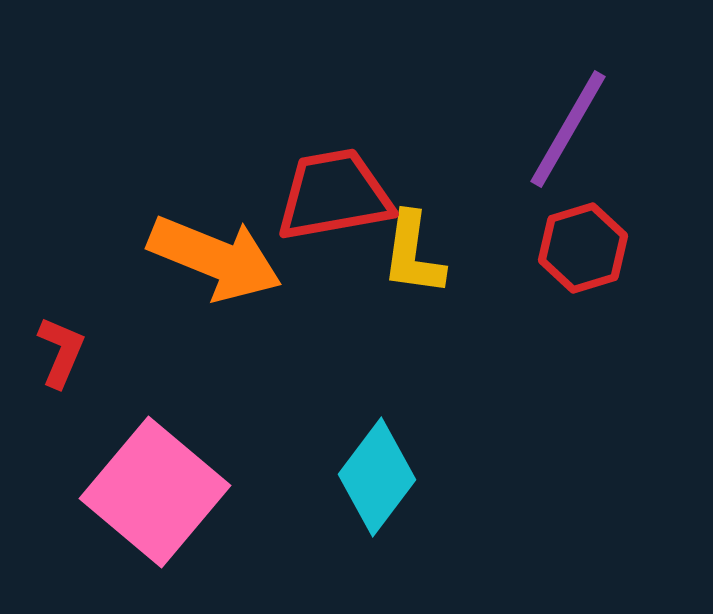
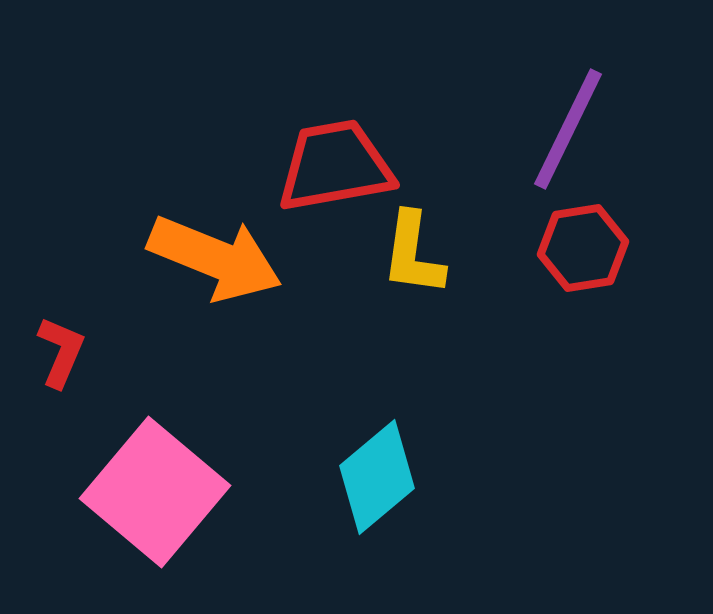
purple line: rotated 4 degrees counterclockwise
red trapezoid: moved 1 px right, 29 px up
red hexagon: rotated 8 degrees clockwise
cyan diamond: rotated 13 degrees clockwise
